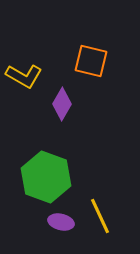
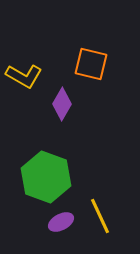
orange square: moved 3 px down
purple ellipse: rotated 40 degrees counterclockwise
